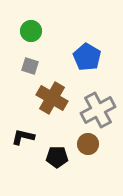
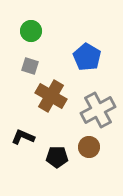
brown cross: moved 1 px left, 2 px up
black L-shape: rotated 10 degrees clockwise
brown circle: moved 1 px right, 3 px down
